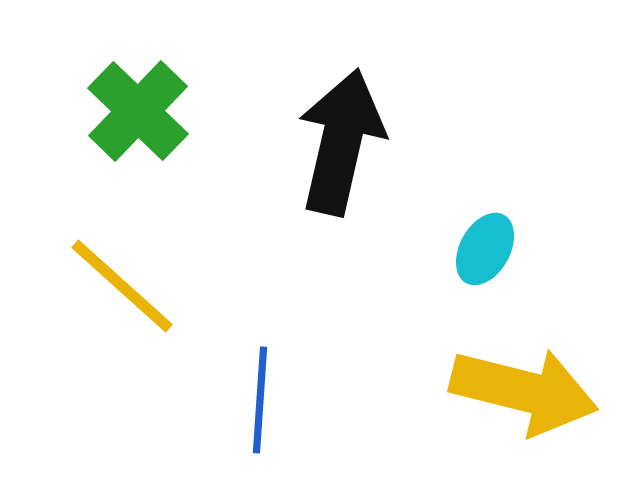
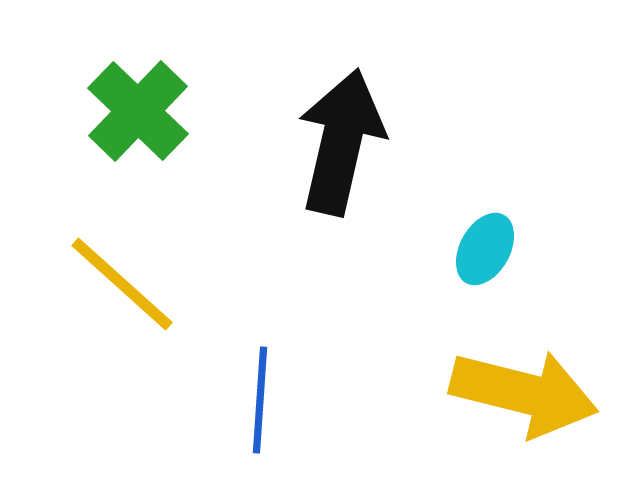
yellow line: moved 2 px up
yellow arrow: moved 2 px down
